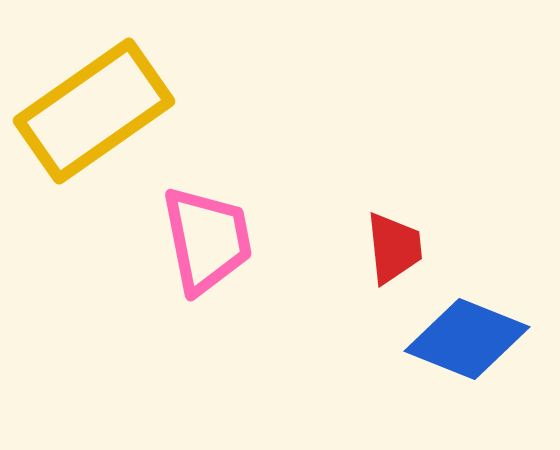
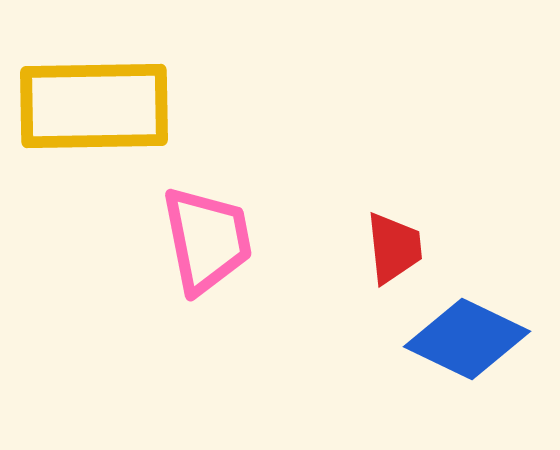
yellow rectangle: moved 5 px up; rotated 34 degrees clockwise
blue diamond: rotated 4 degrees clockwise
